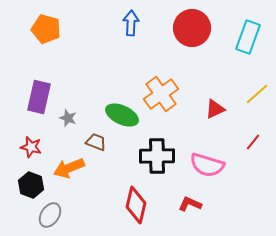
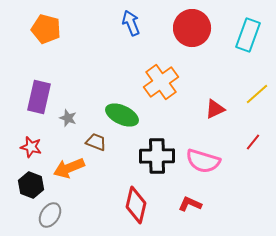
blue arrow: rotated 25 degrees counterclockwise
cyan rectangle: moved 2 px up
orange cross: moved 12 px up
pink semicircle: moved 4 px left, 4 px up
